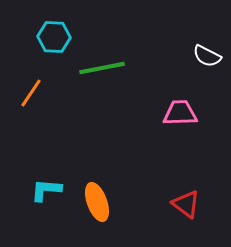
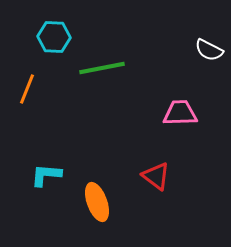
white semicircle: moved 2 px right, 6 px up
orange line: moved 4 px left, 4 px up; rotated 12 degrees counterclockwise
cyan L-shape: moved 15 px up
red triangle: moved 30 px left, 28 px up
